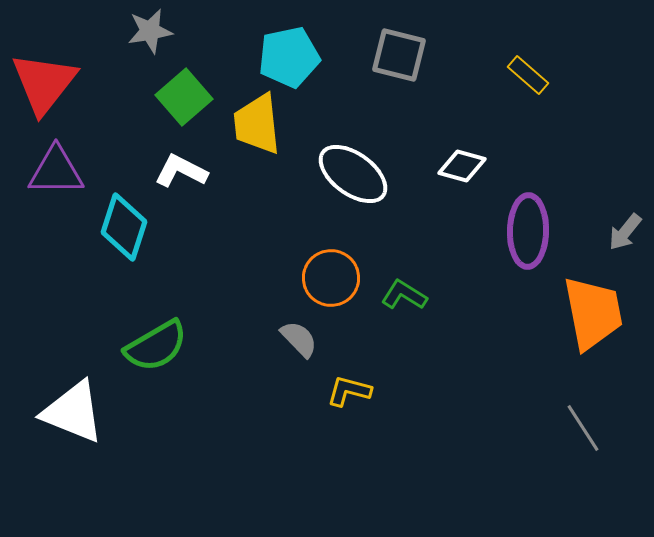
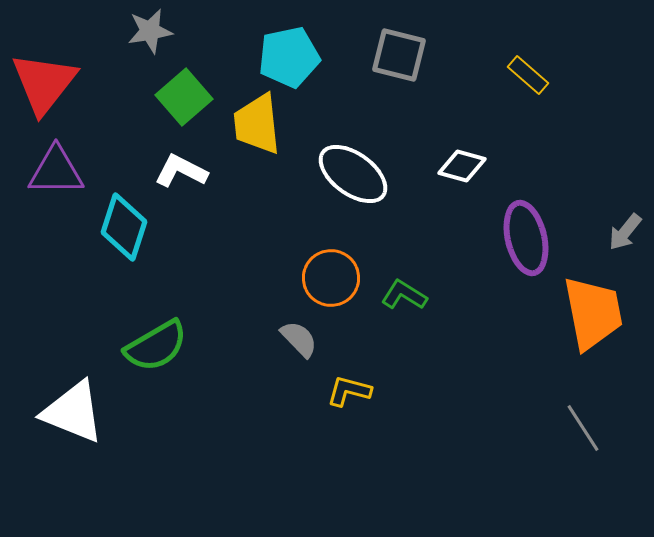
purple ellipse: moved 2 px left, 7 px down; rotated 14 degrees counterclockwise
